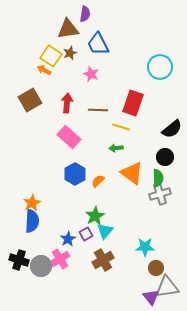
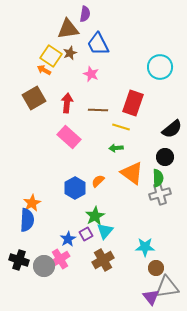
brown square: moved 4 px right, 2 px up
blue hexagon: moved 14 px down
blue semicircle: moved 5 px left, 1 px up
gray circle: moved 3 px right
